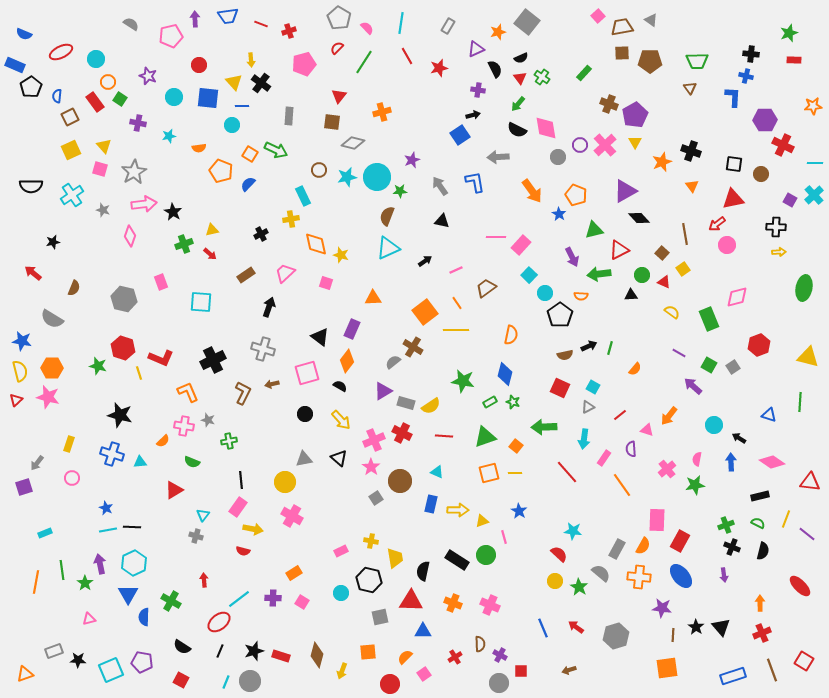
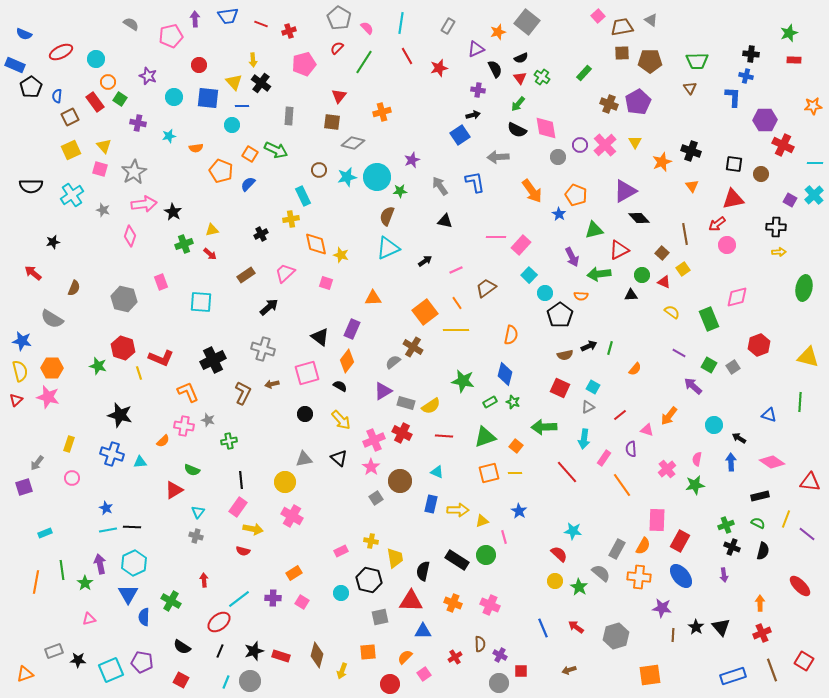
yellow arrow at (251, 60): moved 2 px right
purple pentagon at (635, 115): moved 3 px right, 13 px up
orange semicircle at (199, 148): moved 3 px left
black triangle at (442, 221): moved 3 px right
black arrow at (269, 307): rotated 30 degrees clockwise
green semicircle at (192, 462): moved 8 px down
cyan triangle at (203, 515): moved 5 px left, 3 px up
orange square at (667, 668): moved 17 px left, 7 px down
